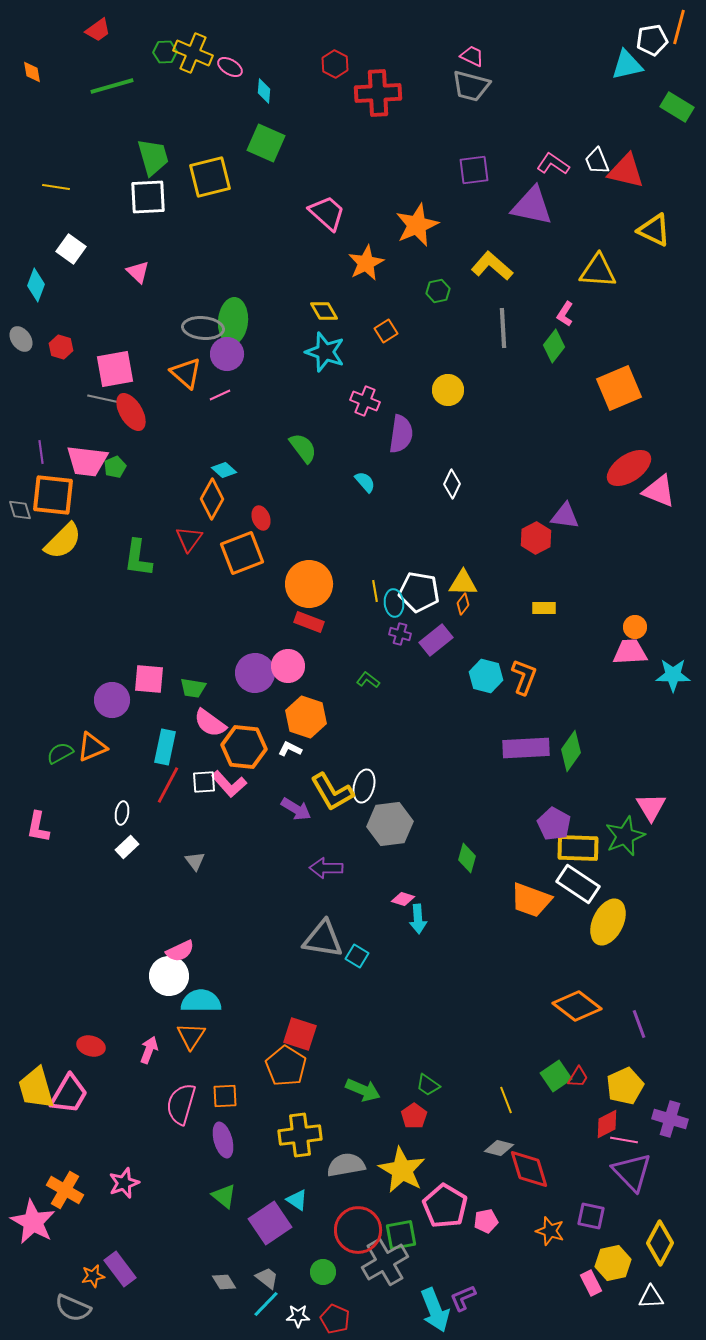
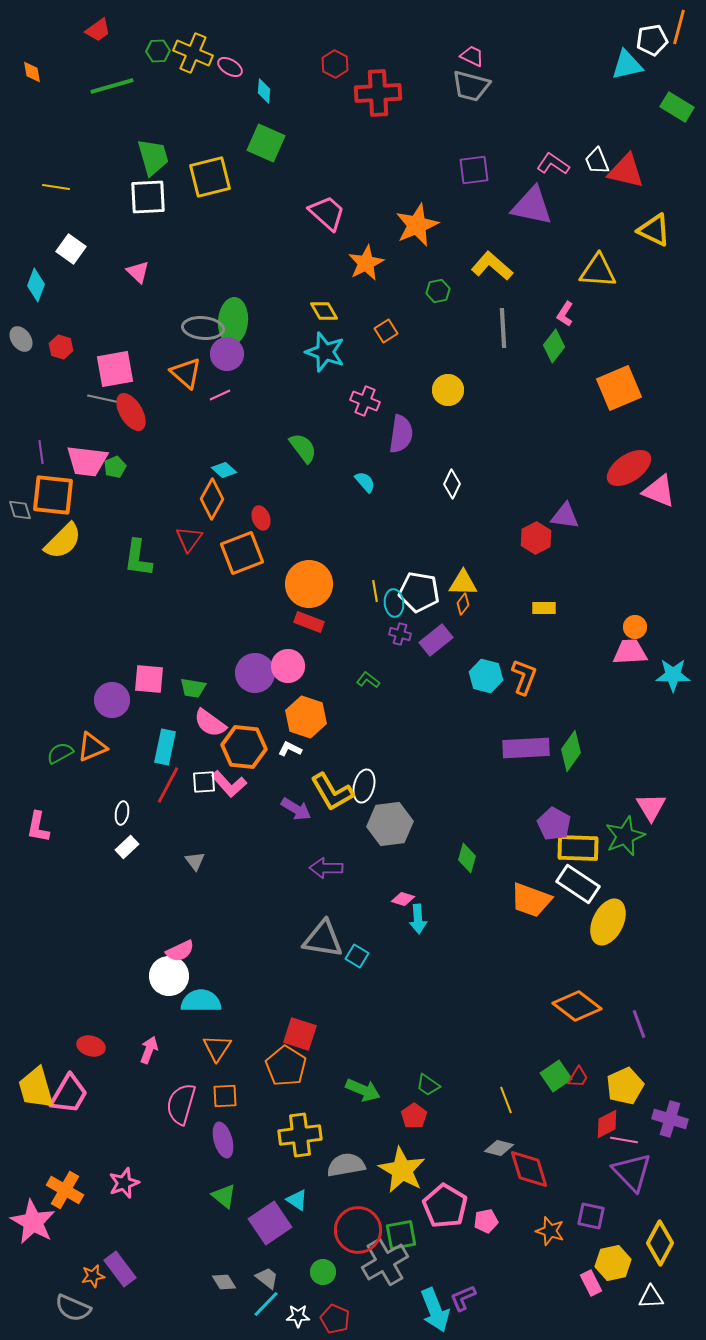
green hexagon at (165, 52): moved 7 px left, 1 px up
orange triangle at (191, 1036): moved 26 px right, 12 px down
